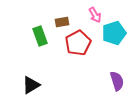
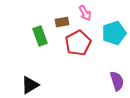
pink arrow: moved 10 px left, 2 px up
black triangle: moved 1 px left
